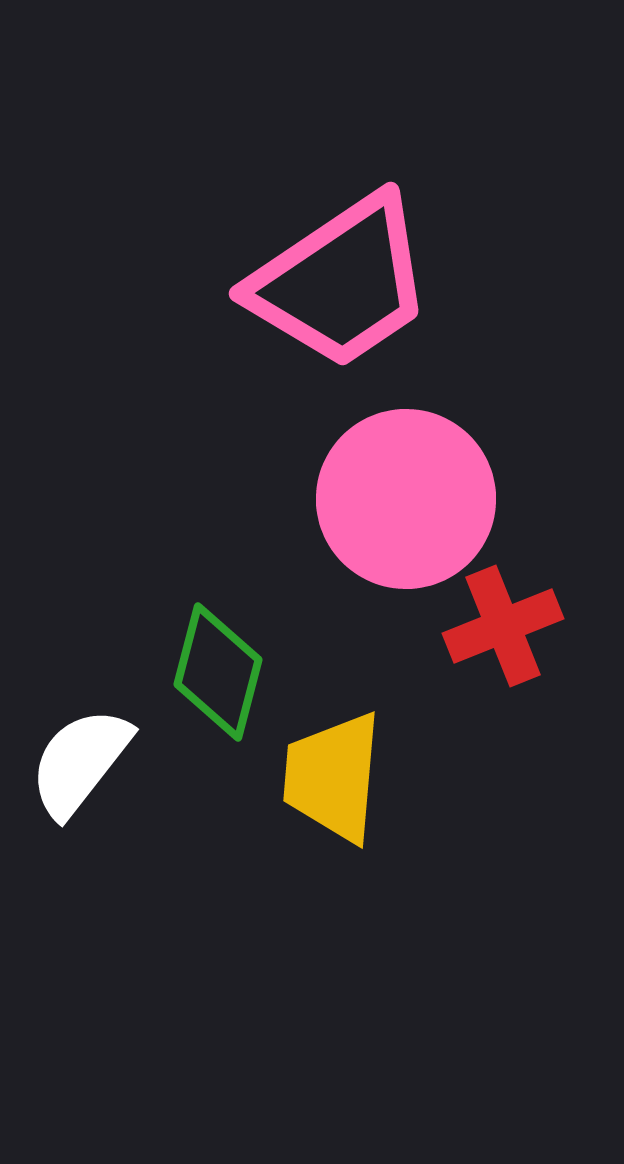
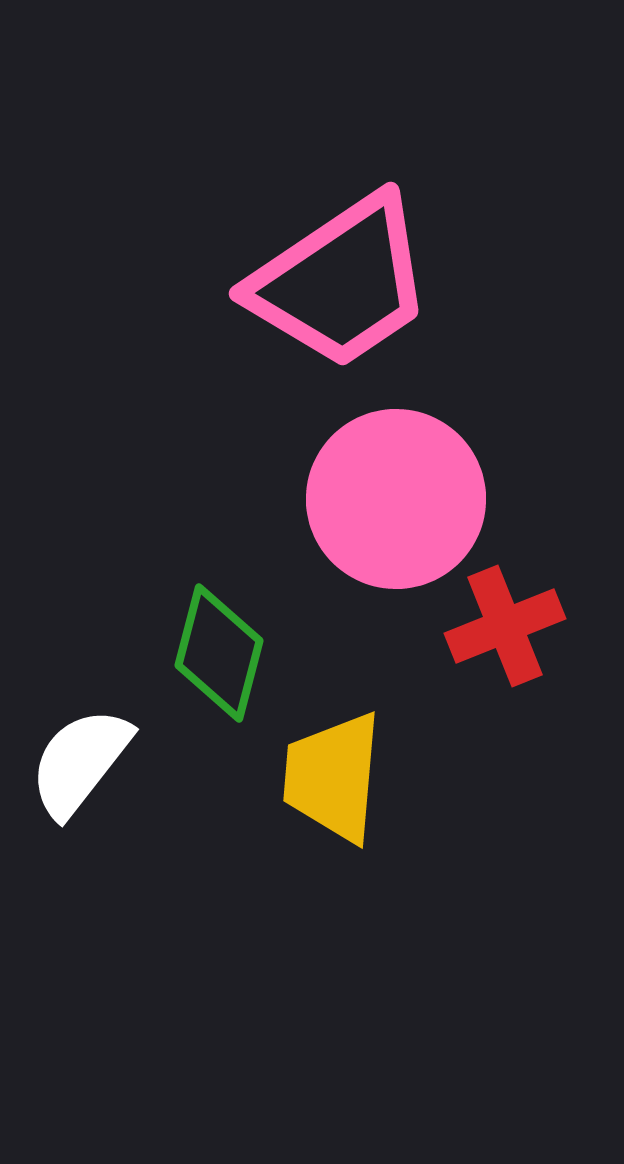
pink circle: moved 10 px left
red cross: moved 2 px right
green diamond: moved 1 px right, 19 px up
